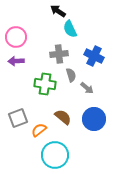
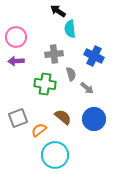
cyan semicircle: rotated 18 degrees clockwise
gray cross: moved 5 px left
gray semicircle: moved 1 px up
